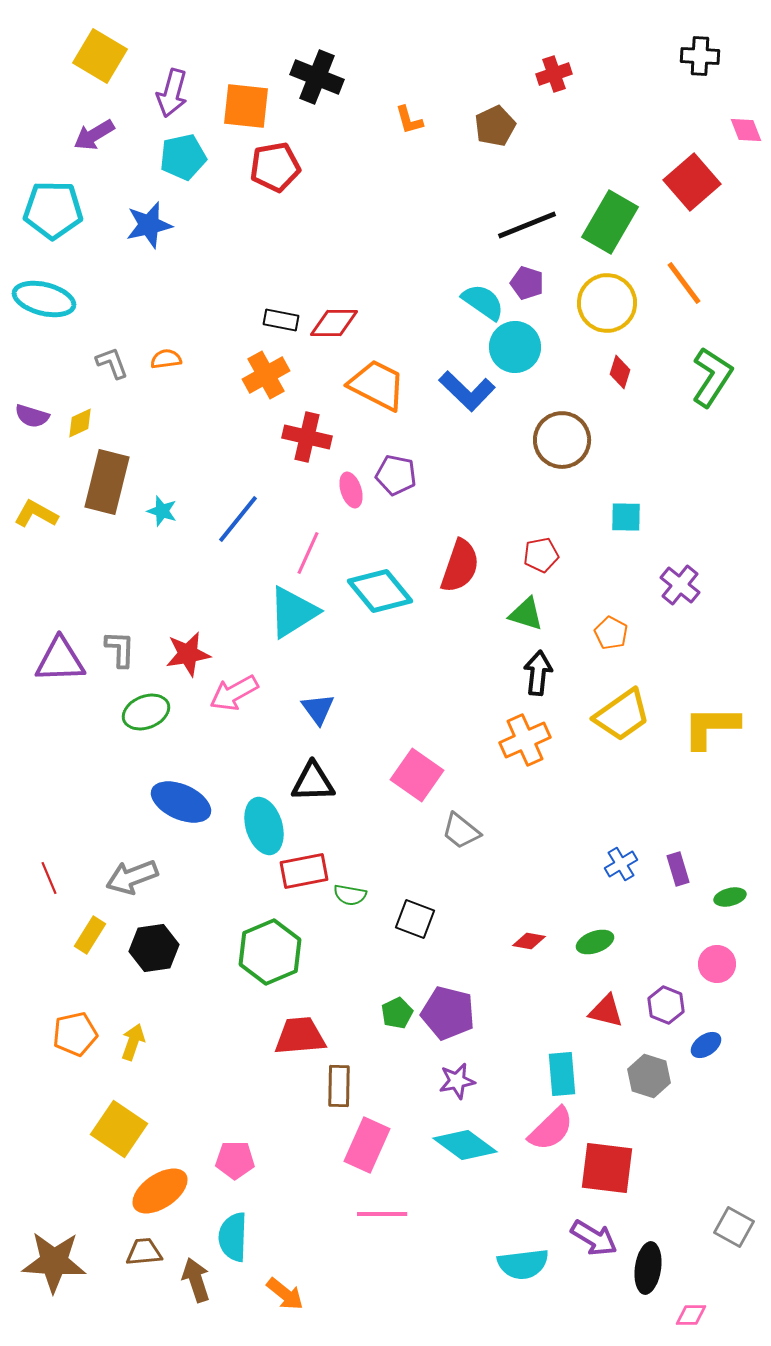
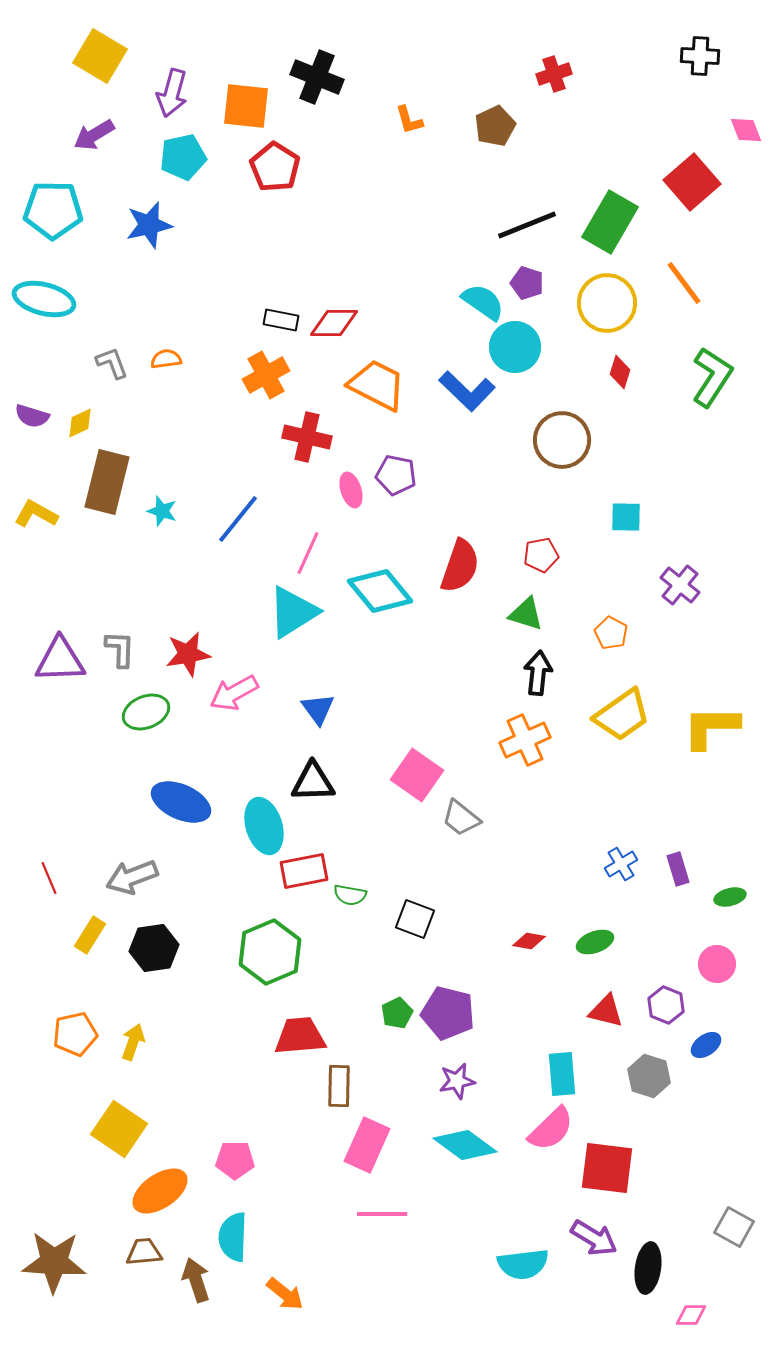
red pentagon at (275, 167): rotated 30 degrees counterclockwise
gray trapezoid at (461, 831): moved 13 px up
